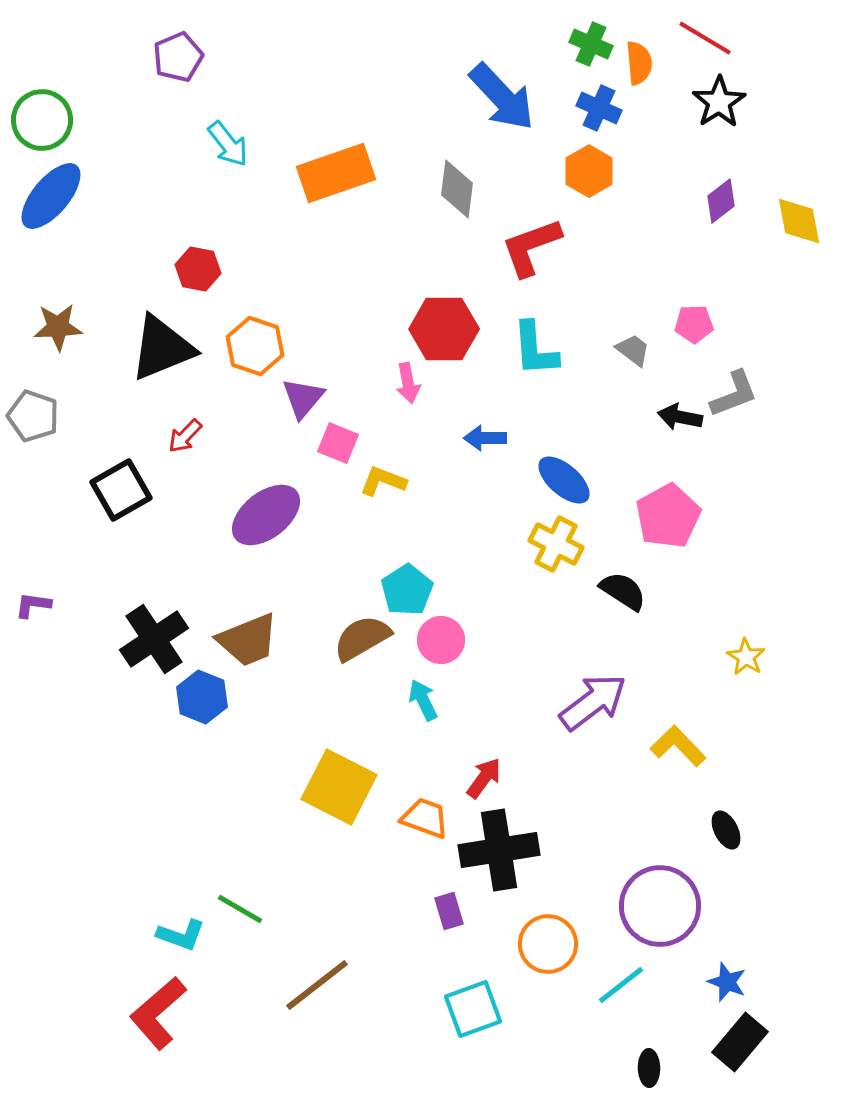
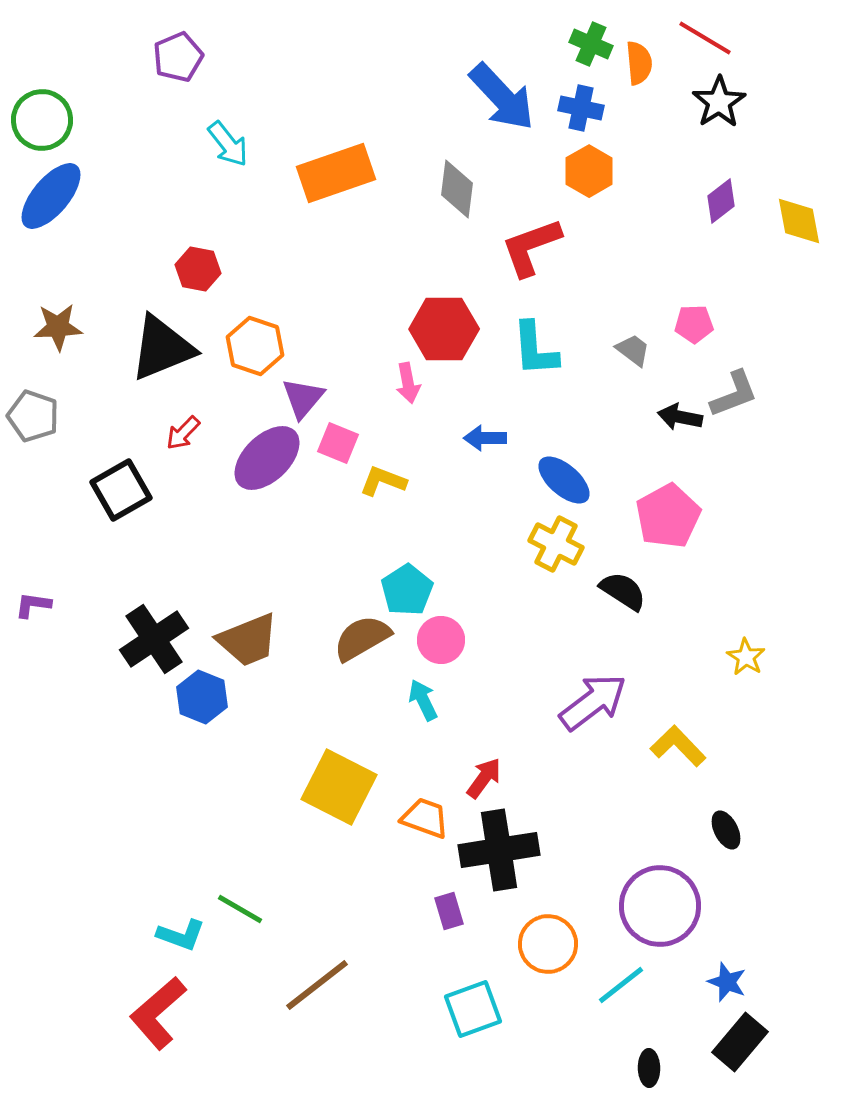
blue cross at (599, 108): moved 18 px left; rotated 12 degrees counterclockwise
red arrow at (185, 436): moved 2 px left, 3 px up
purple ellipse at (266, 515): moved 1 px right, 57 px up; rotated 6 degrees counterclockwise
